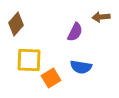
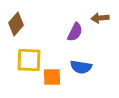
brown arrow: moved 1 px left, 1 px down
orange square: moved 1 px right, 1 px up; rotated 30 degrees clockwise
